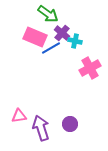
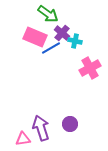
pink triangle: moved 4 px right, 23 px down
